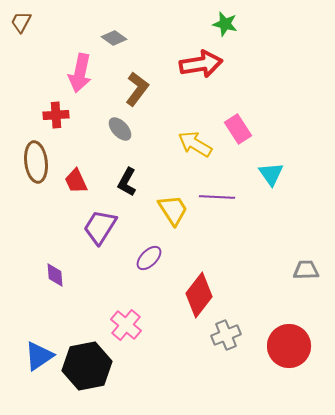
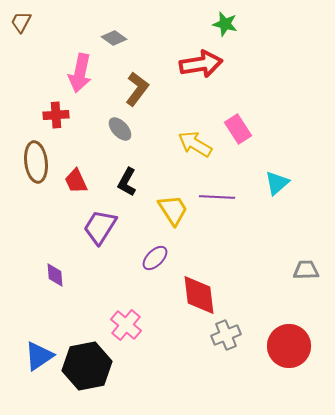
cyan triangle: moved 6 px right, 9 px down; rotated 24 degrees clockwise
purple ellipse: moved 6 px right
red diamond: rotated 45 degrees counterclockwise
